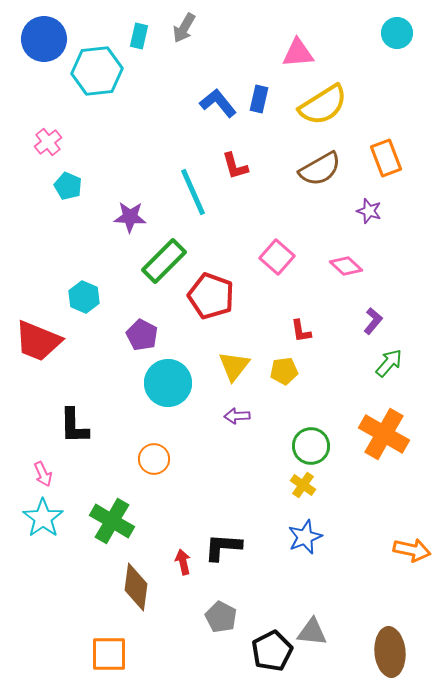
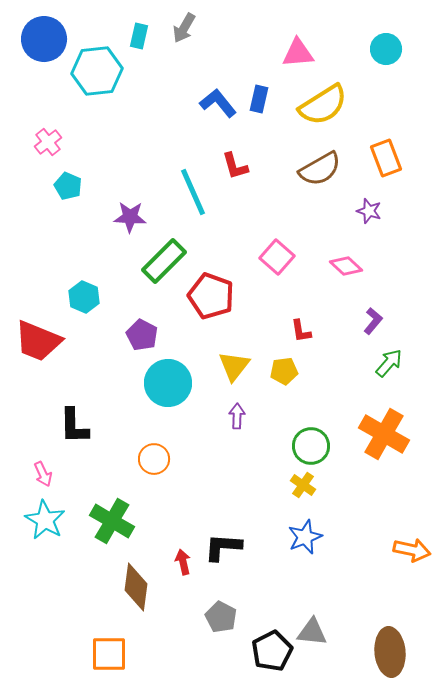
cyan circle at (397, 33): moved 11 px left, 16 px down
purple arrow at (237, 416): rotated 95 degrees clockwise
cyan star at (43, 518): moved 2 px right, 2 px down; rotated 6 degrees counterclockwise
